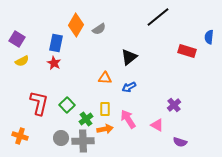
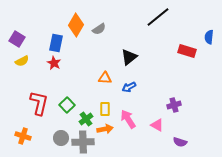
purple cross: rotated 24 degrees clockwise
orange cross: moved 3 px right
gray cross: moved 1 px down
